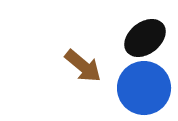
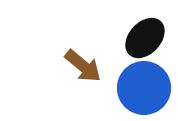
black ellipse: rotated 9 degrees counterclockwise
